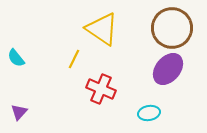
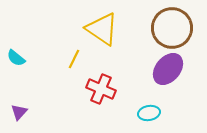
cyan semicircle: rotated 12 degrees counterclockwise
